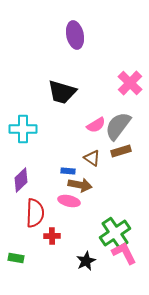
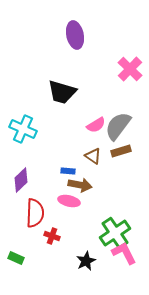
pink cross: moved 14 px up
cyan cross: rotated 24 degrees clockwise
brown triangle: moved 1 px right, 2 px up
red cross: rotated 21 degrees clockwise
green rectangle: rotated 14 degrees clockwise
